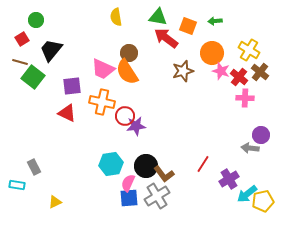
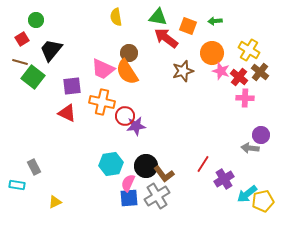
purple cross: moved 5 px left
